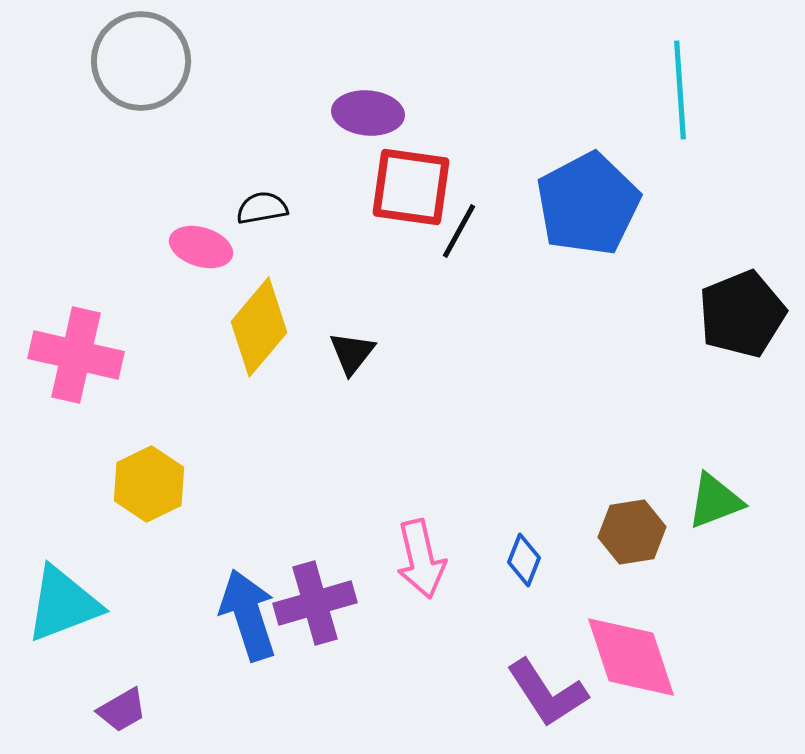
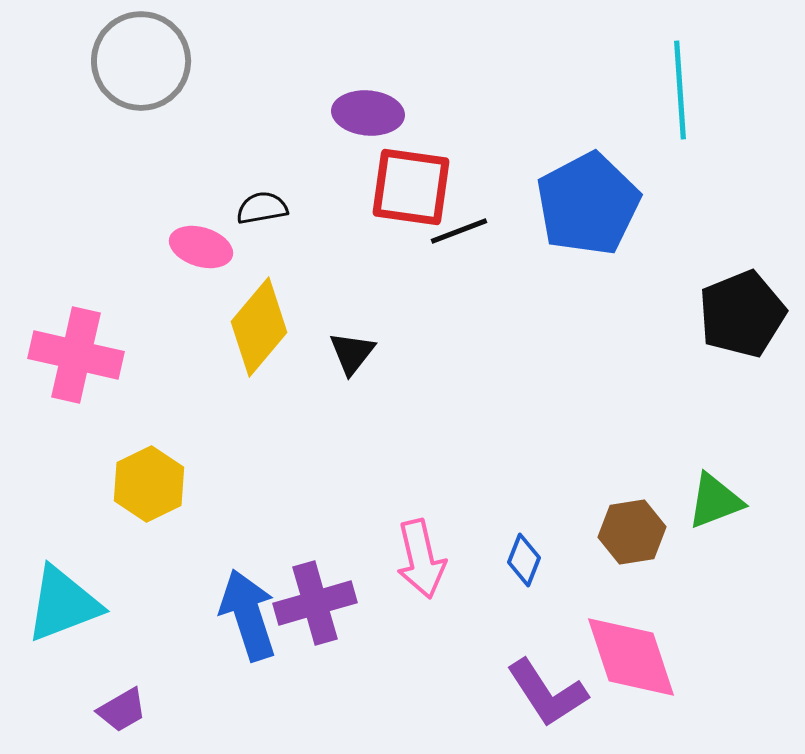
black line: rotated 40 degrees clockwise
